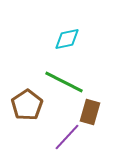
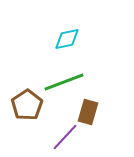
green line: rotated 48 degrees counterclockwise
brown rectangle: moved 2 px left
purple line: moved 2 px left
